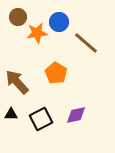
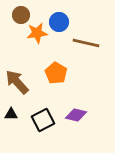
brown circle: moved 3 px right, 2 px up
brown line: rotated 28 degrees counterclockwise
purple diamond: rotated 25 degrees clockwise
black square: moved 2 px right, 1 px down
